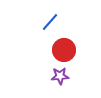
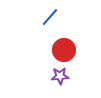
blue line: moved 5 px up
